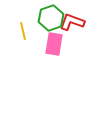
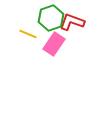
yellow line: moved 5 px right, 3 px down; rotated 54 degrees counterclockwise
pink rectangle: rotated 25 degrees clockwise
